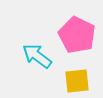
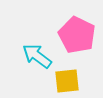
yellow square: moved 10 px left
